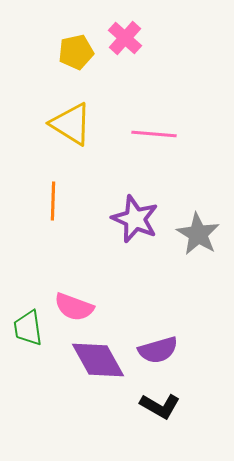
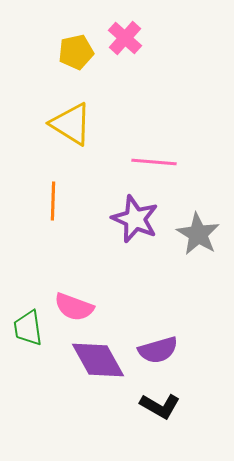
pink line: moved 28 px down
